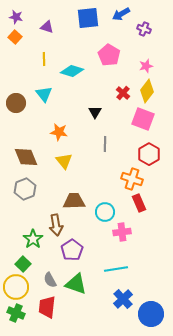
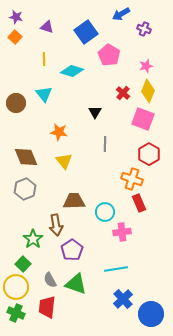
blue square: moved 2 px left, 14 px down; rotated 30 degrees counterclockwise
yellow diamond: moved 1 px right; rotated 15 degrees counterclockwise
